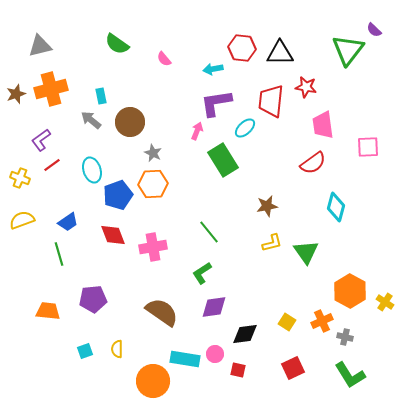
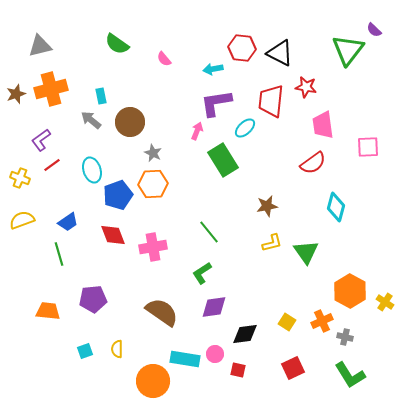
black triangle at (280, 53): rotated 28 degrees clockwise
